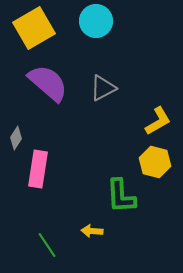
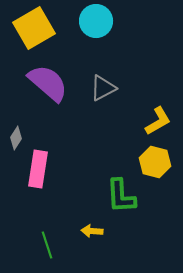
green line: rotated 16 degrees clockwise
